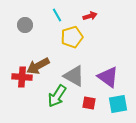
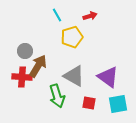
gray circle: moved 26 px down
brown arrow: rotated 150 degrees clockwise
green arrow: rotated 50 degrees counterclockwise
